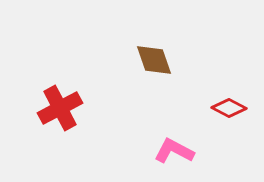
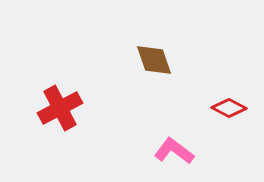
pink L-shape: rotated 9 degrees clockwise
